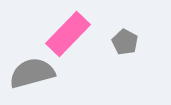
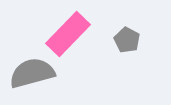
gray pentagon: moved 2 px right, 2 px up
